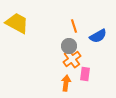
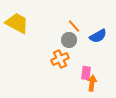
orange line: rotated 24 degrees counterclockwise
gray circle: moved 6 px up
orange cross: moved 12 px left; rotated 12 degrees clockwise
pink rectangle: moved 1 px right, 1 px up
orange arrow: moved 26 px right
